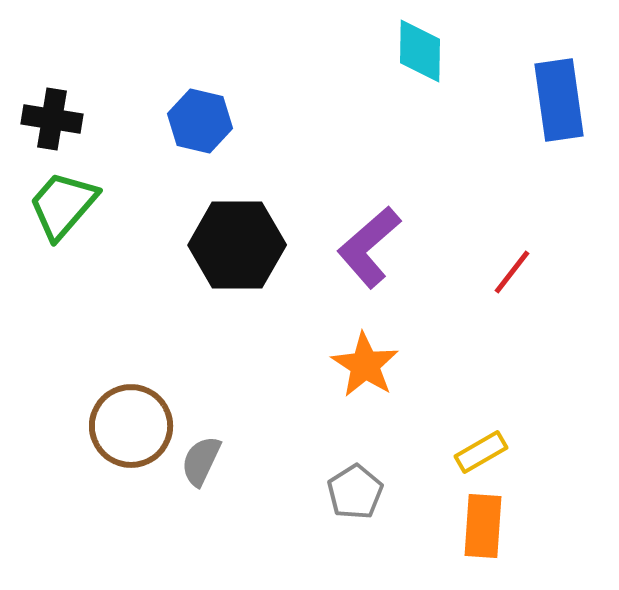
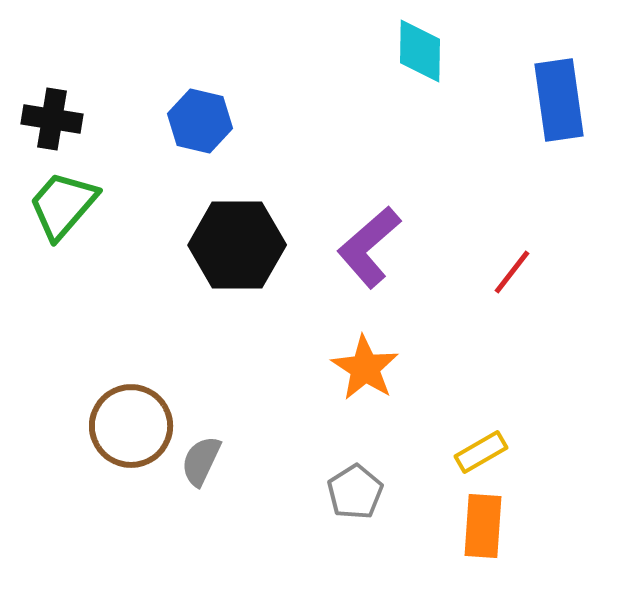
orange star: moved 3 px down
